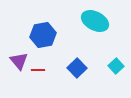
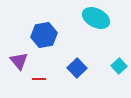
cyan ellipse: moved 1 px right, 3 px up
blue hexagon: moved 1 px right
cyan square: moved 3 px right
red line: moved 1 px right, 9 px down
